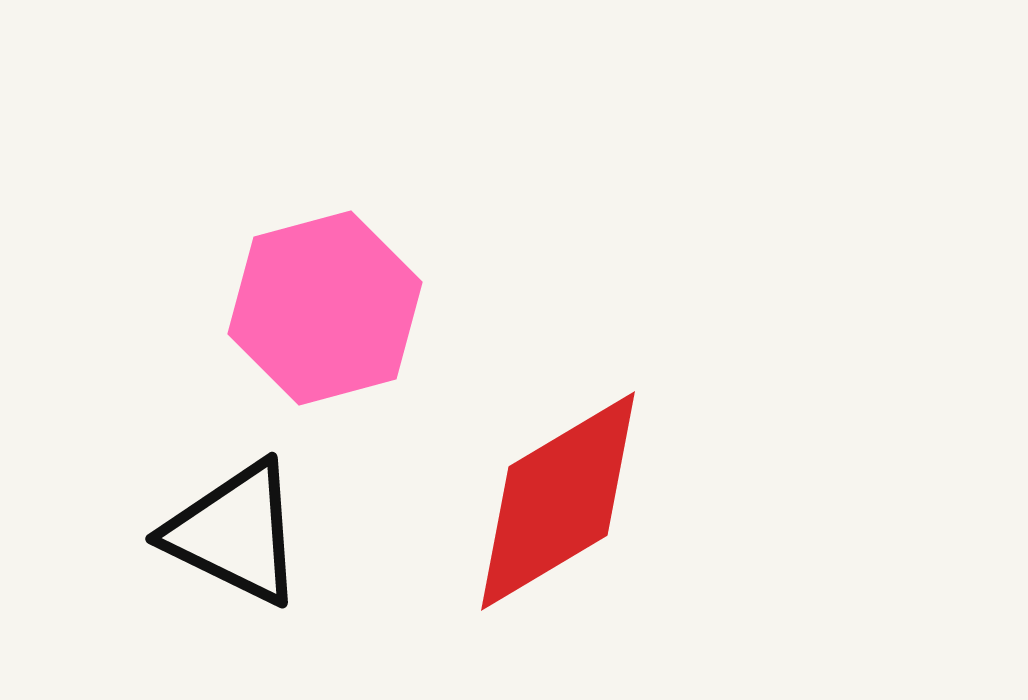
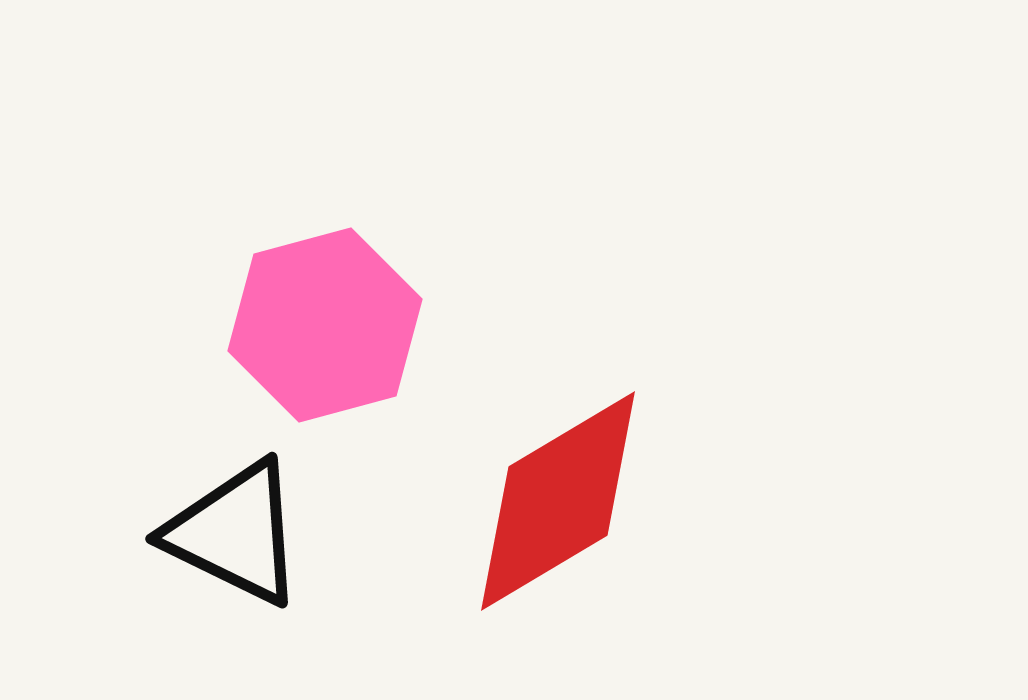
pink hexagon: moved 17 px down
